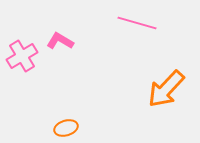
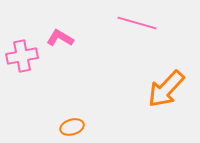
pink L-shape: moved 3 px up
pink cross: rotated 20 degrees clockwise
orange ellipse: moved 6 px right, 1 px up
